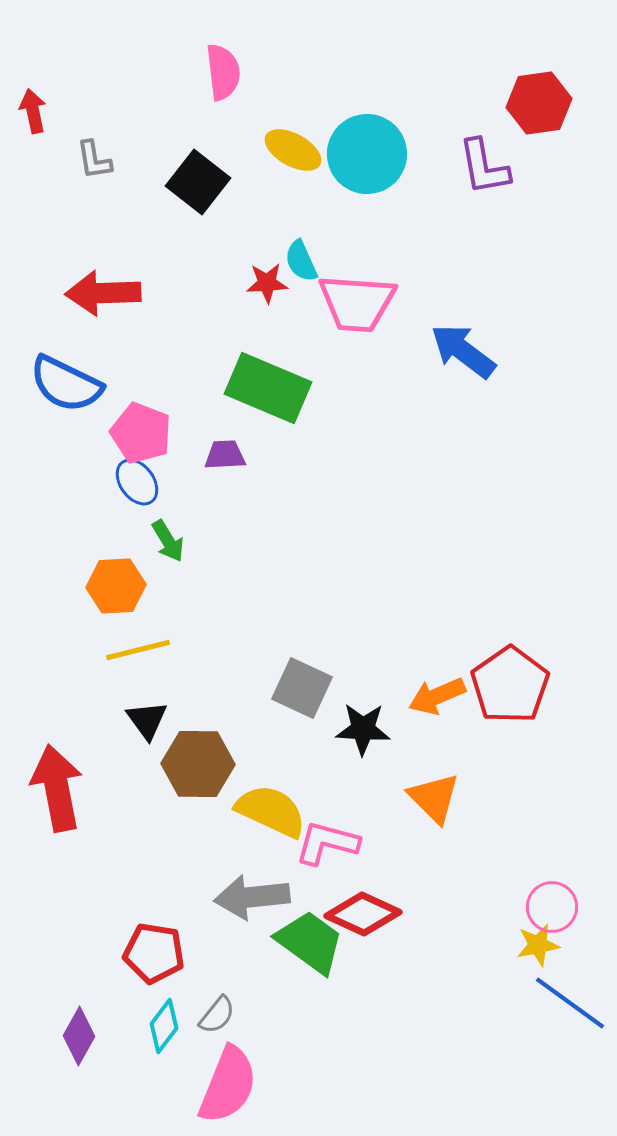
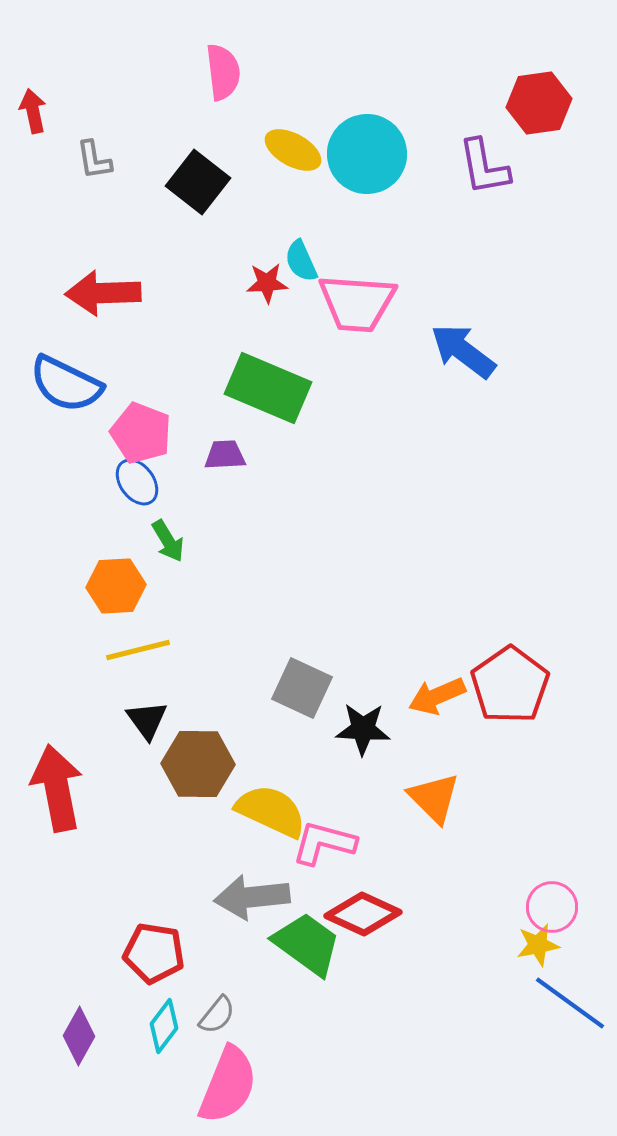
pink L-shape at (327, 843): moved 3 px left
green trapezoid at (310, 942): moved 3 px left, 2 px down
